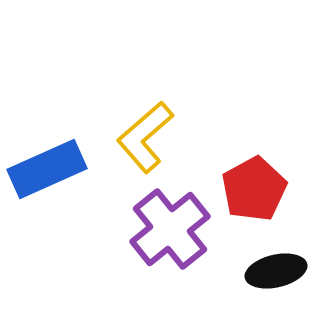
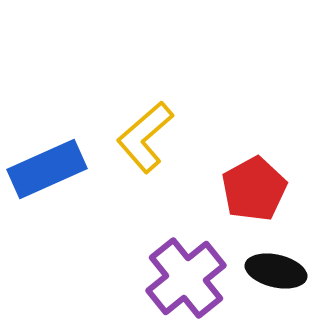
purple cross: moved 16 px right, 49 px down
black ellipse: rotated 26 degrees clockwise
